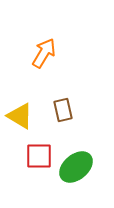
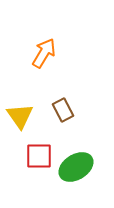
brown rectangle: rotated 15 degrees counterclockwise
yellow triangle: rotated 24 degrees clockwise
green ellipse: rotated 8 degrees clockwise
